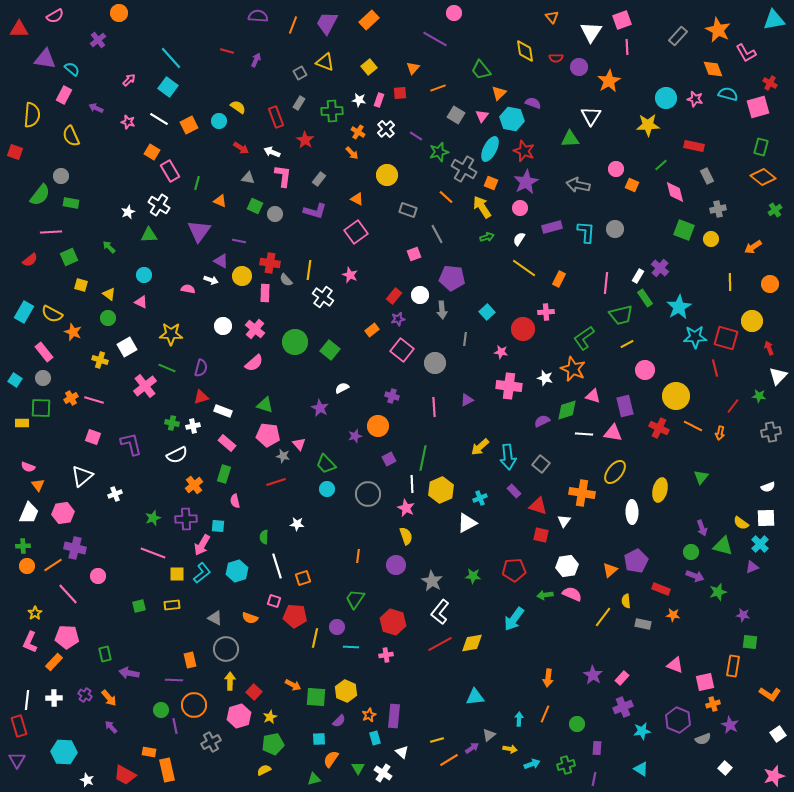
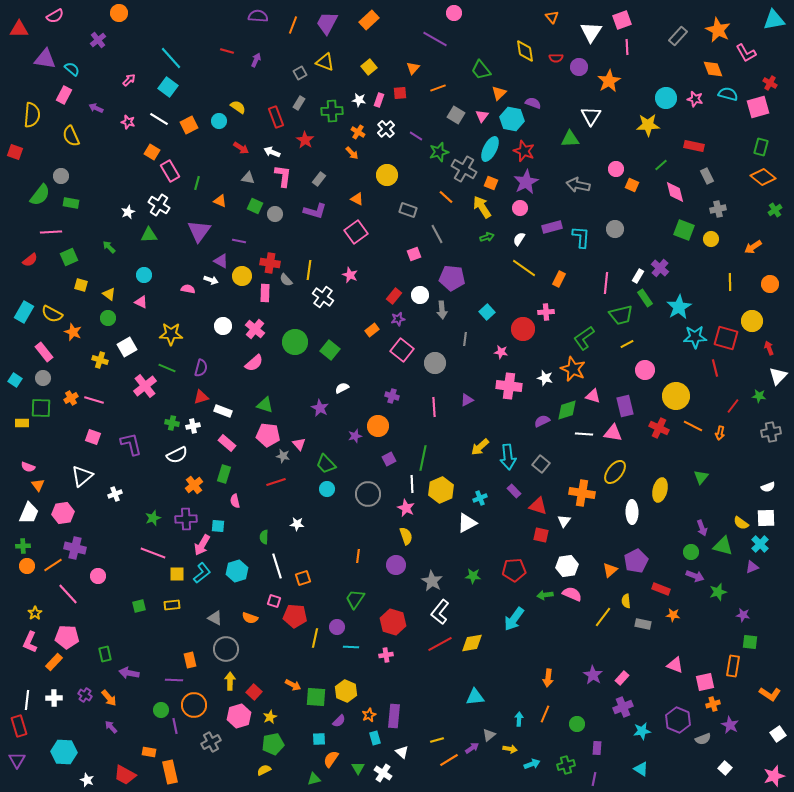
cyan L-shape at (586, 232): moved 5 px left, 5 px down
orange rectangle at (167, 770): moved 3 px right, 2 px down
